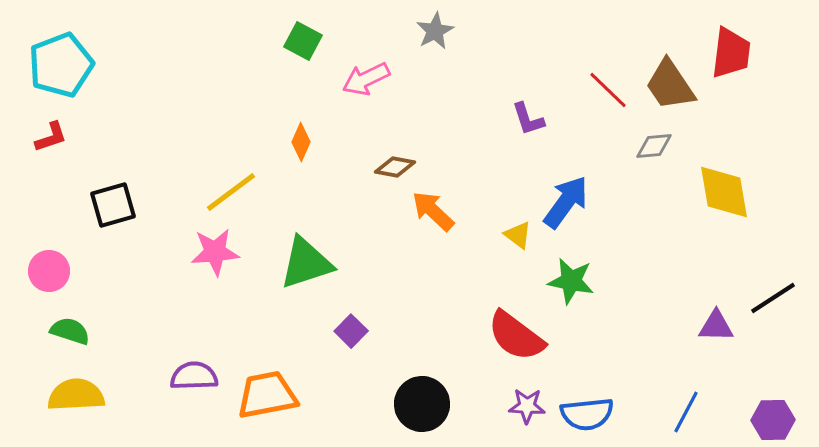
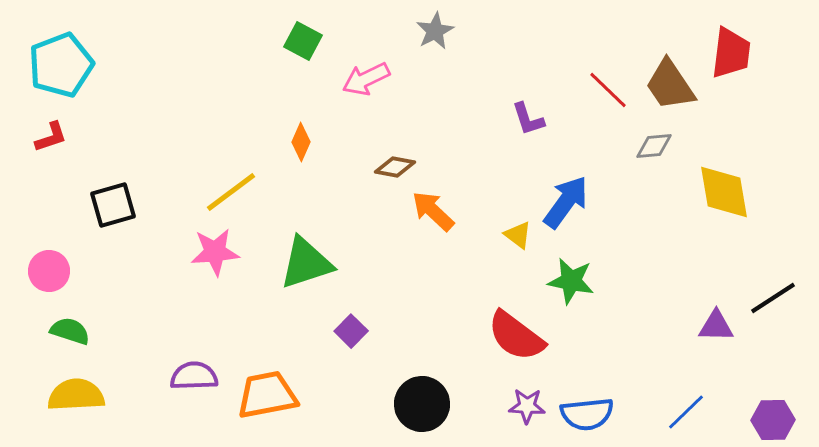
blue line: rotated 18 degrees clockwise
